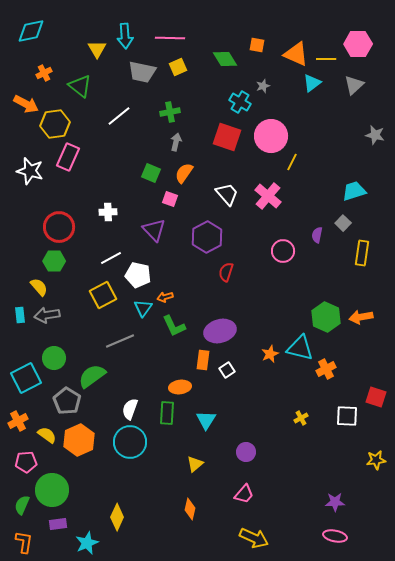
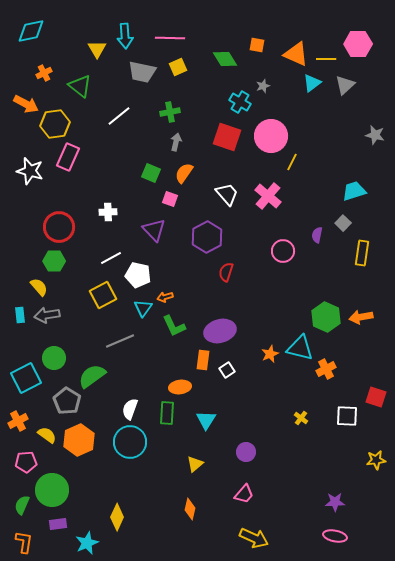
gray triangle at (354, 85): moved 9 px left
yellow cross at (301, 418): rotated 24 degrees counterclockwise
